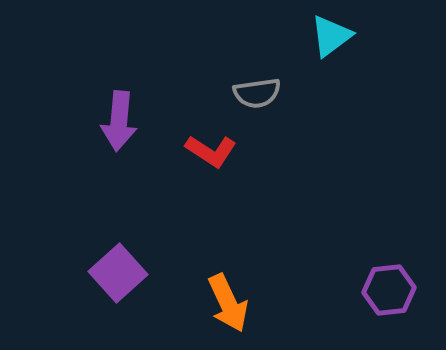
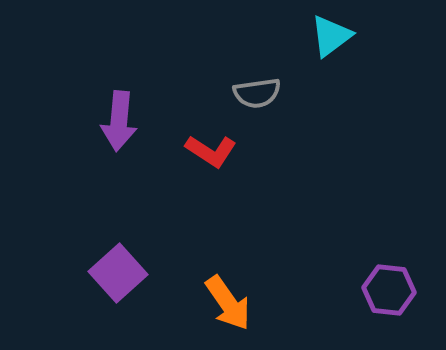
purple hexagon: rotated 12 degrees clockwise
orange arrow: rotated 10 degrees counterclockwise
